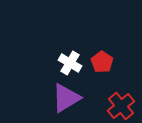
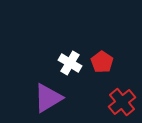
purple triangle: moved 18 px left
red cross: moved 1 px right, 4 px up
